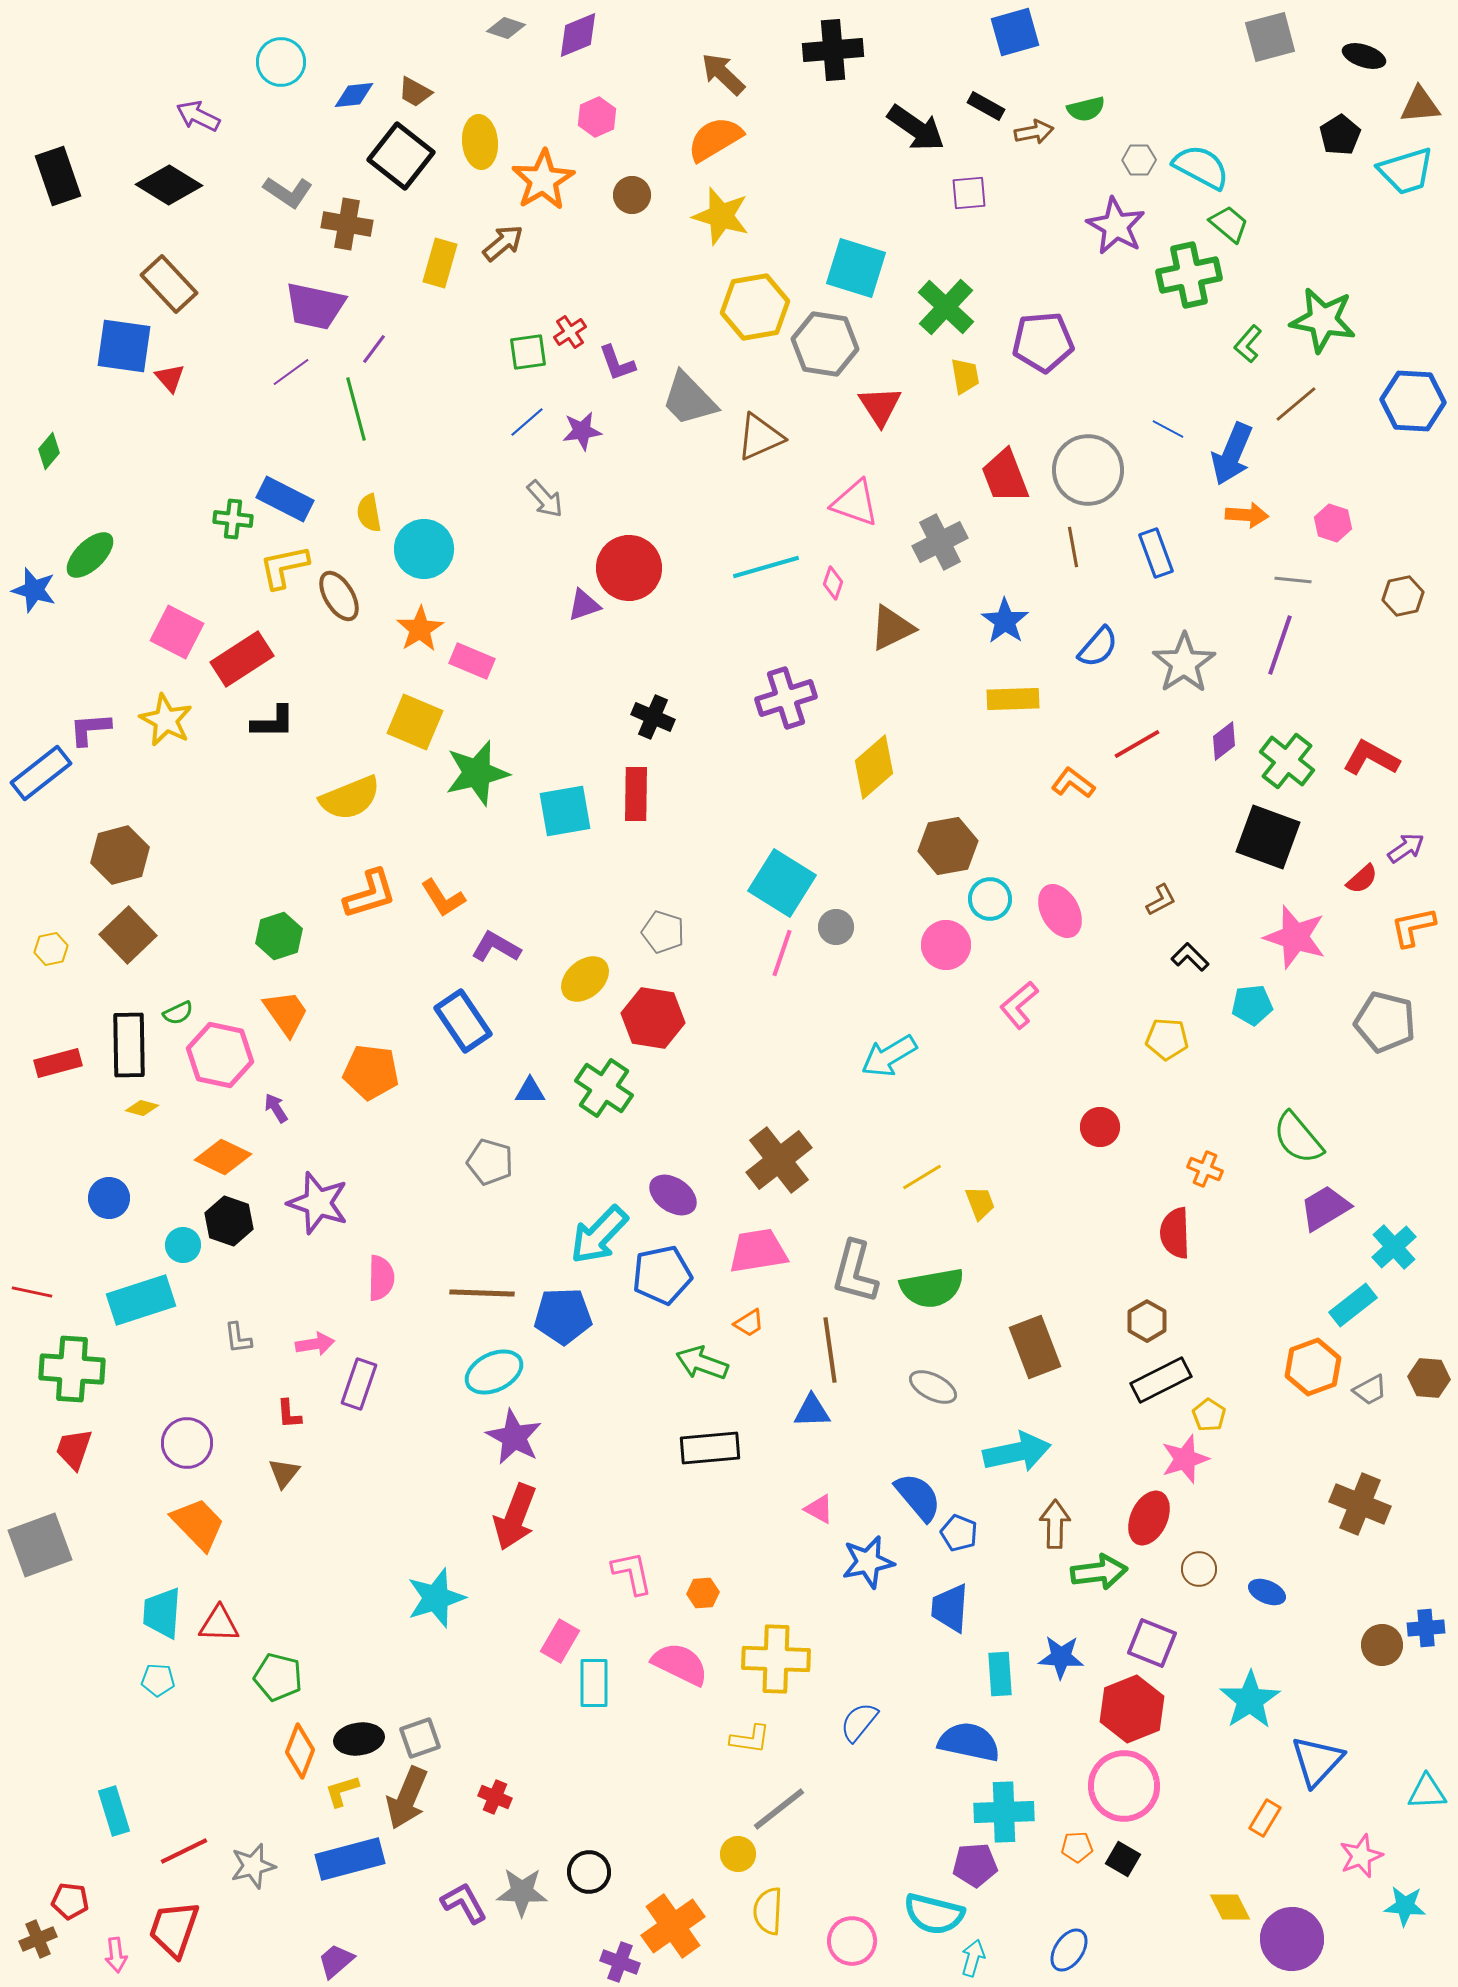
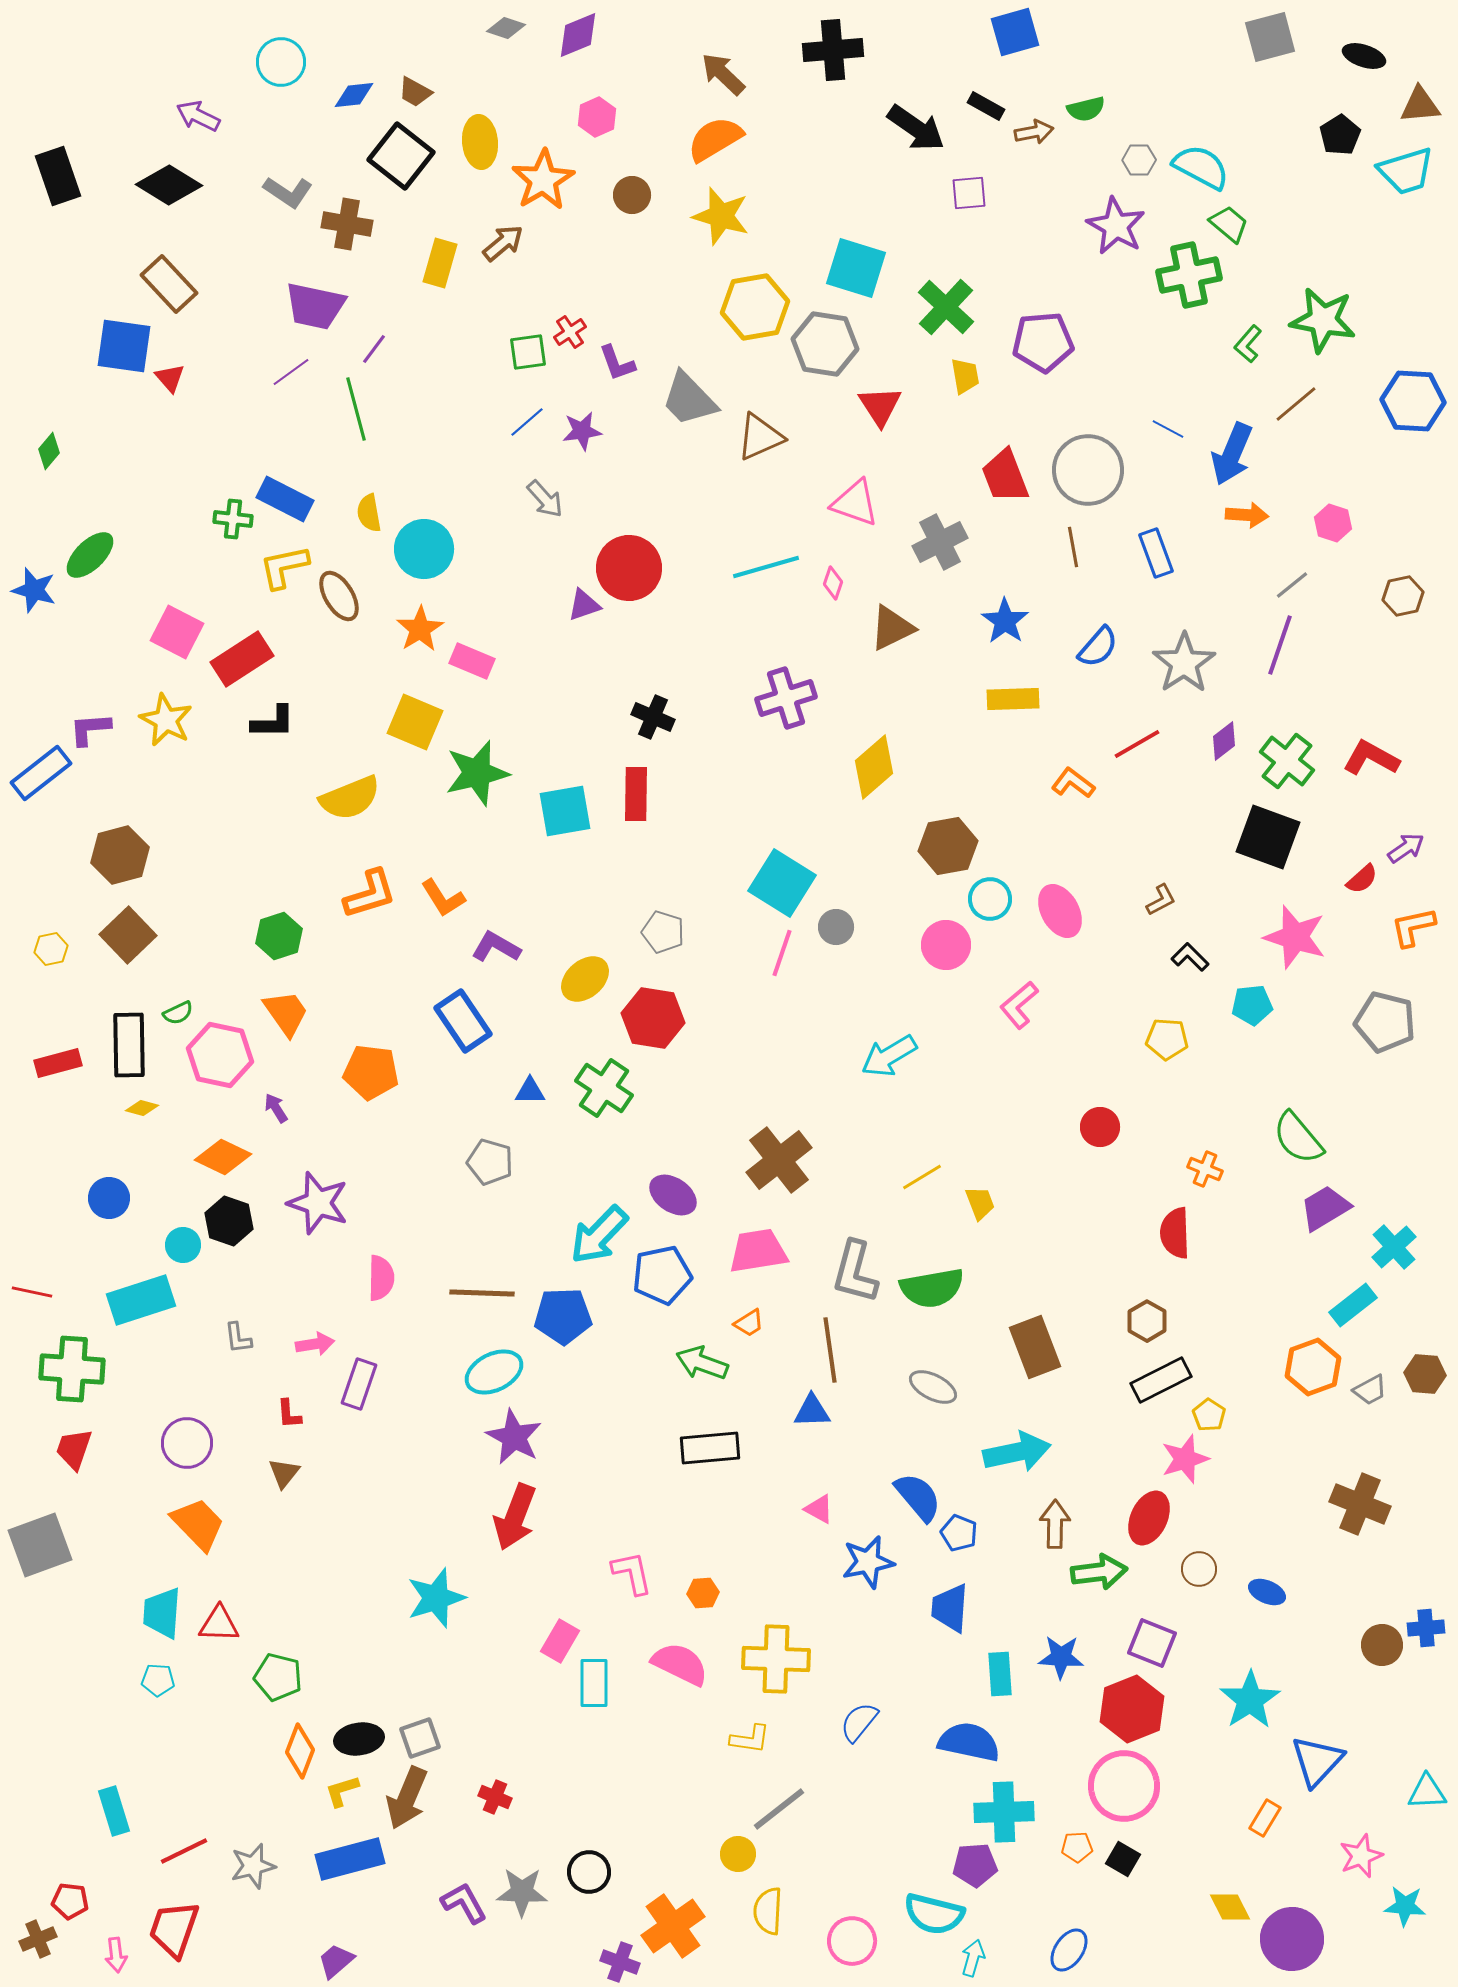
gray line at (1293, 580): moved 1 px left, 5 px down; rotated 45 degrees counterclockwise
brown hexagon at (1429, 1378): moved 4 px left, 4 px up
